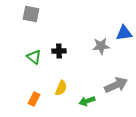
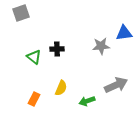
gray square: moved 10 px left, 1 px up; rotated 30 degrees counterclockwise
black cross: moved 2 px left, 2 px up
